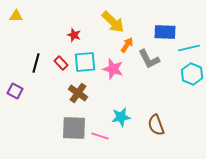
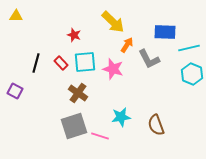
gray square: moved 2 px up; rotated 20 degrees counterclockwise
